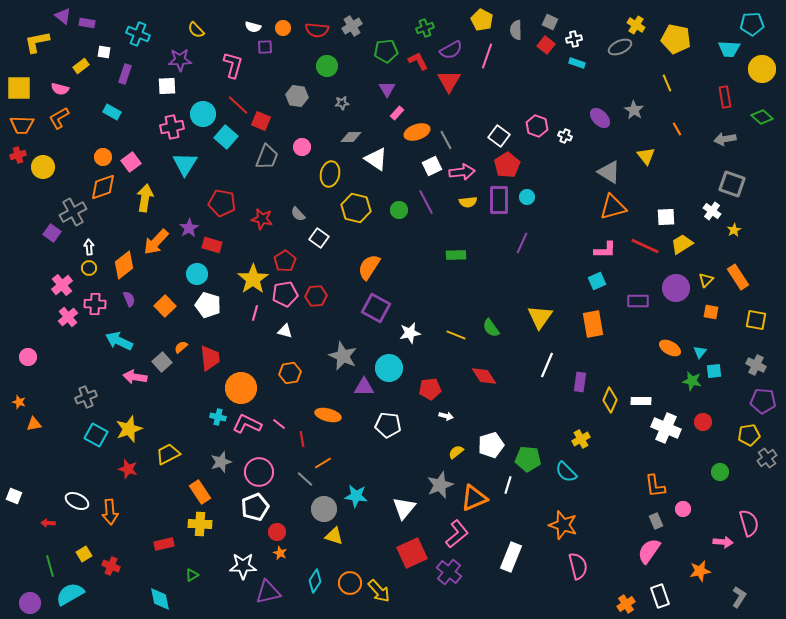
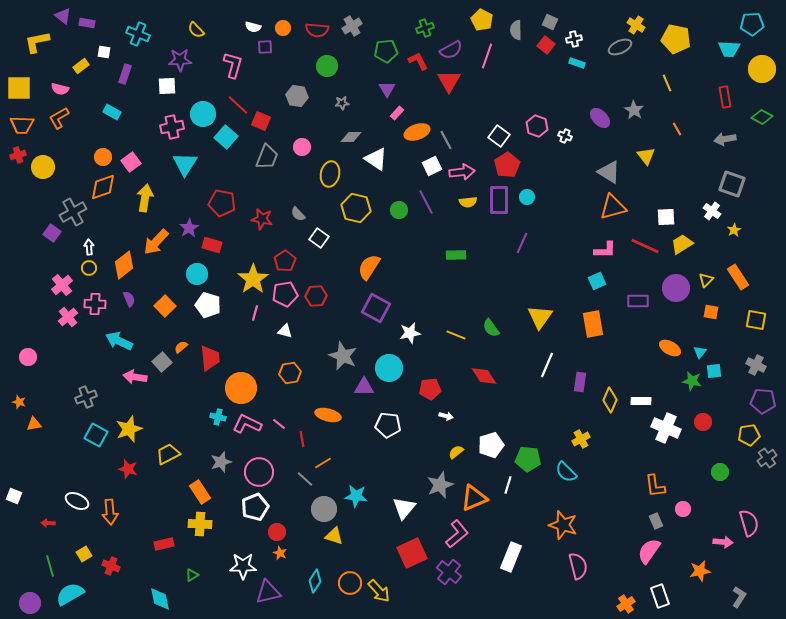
green diamond at (762, 117): rotated 15 degrees counterclockwise
